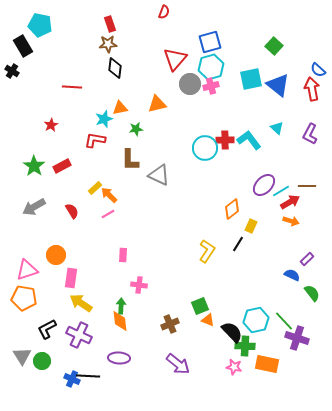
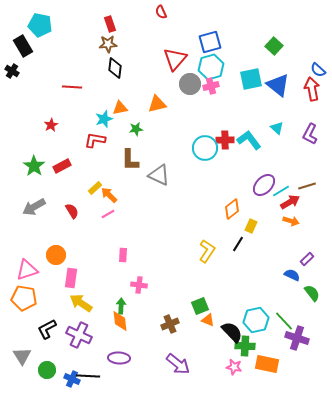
red semicircle at (164, 12): moved 3 px left; rotated 136 degrees clockwise
brown line at (307, 186): rotated 18 degrees counterclockwise
green circle at (42, 361): moved 5 px right, 9 px down
